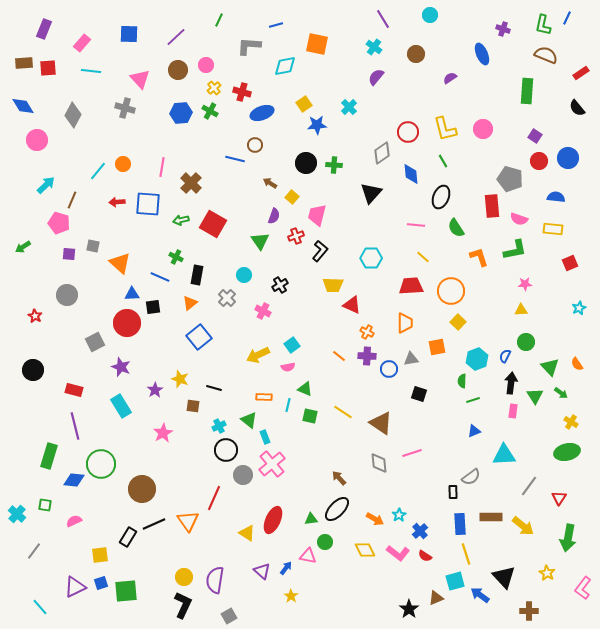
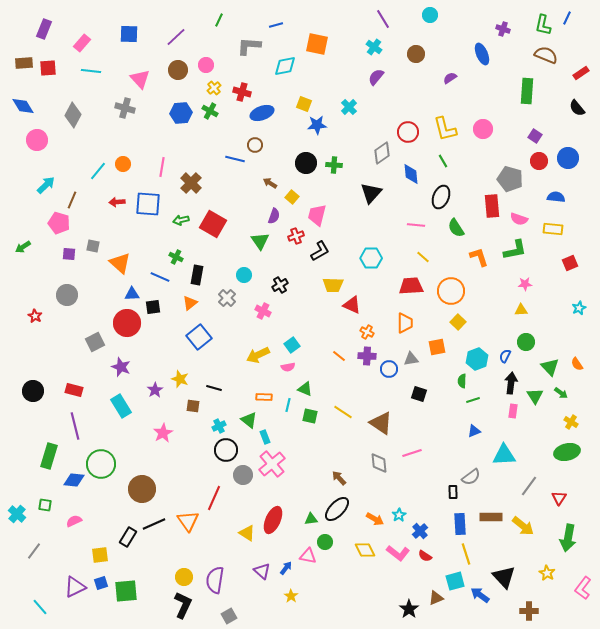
yellow square at (304, 104): rotated 35 degrees counterclockwise
black L-shape at (320, 251): rotated 20 degrees clockwise
black circle at (33, 370): moved 21 px down
